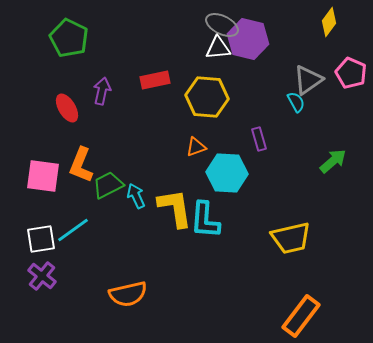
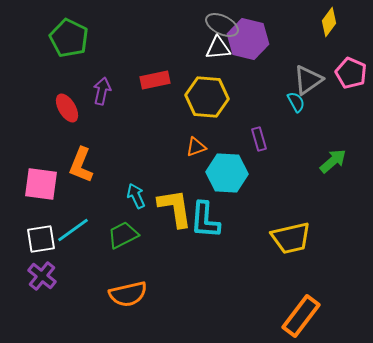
pink square: moved 2 px left, 8 px down
green trapezoid: moved 15 px right, 50 px down
